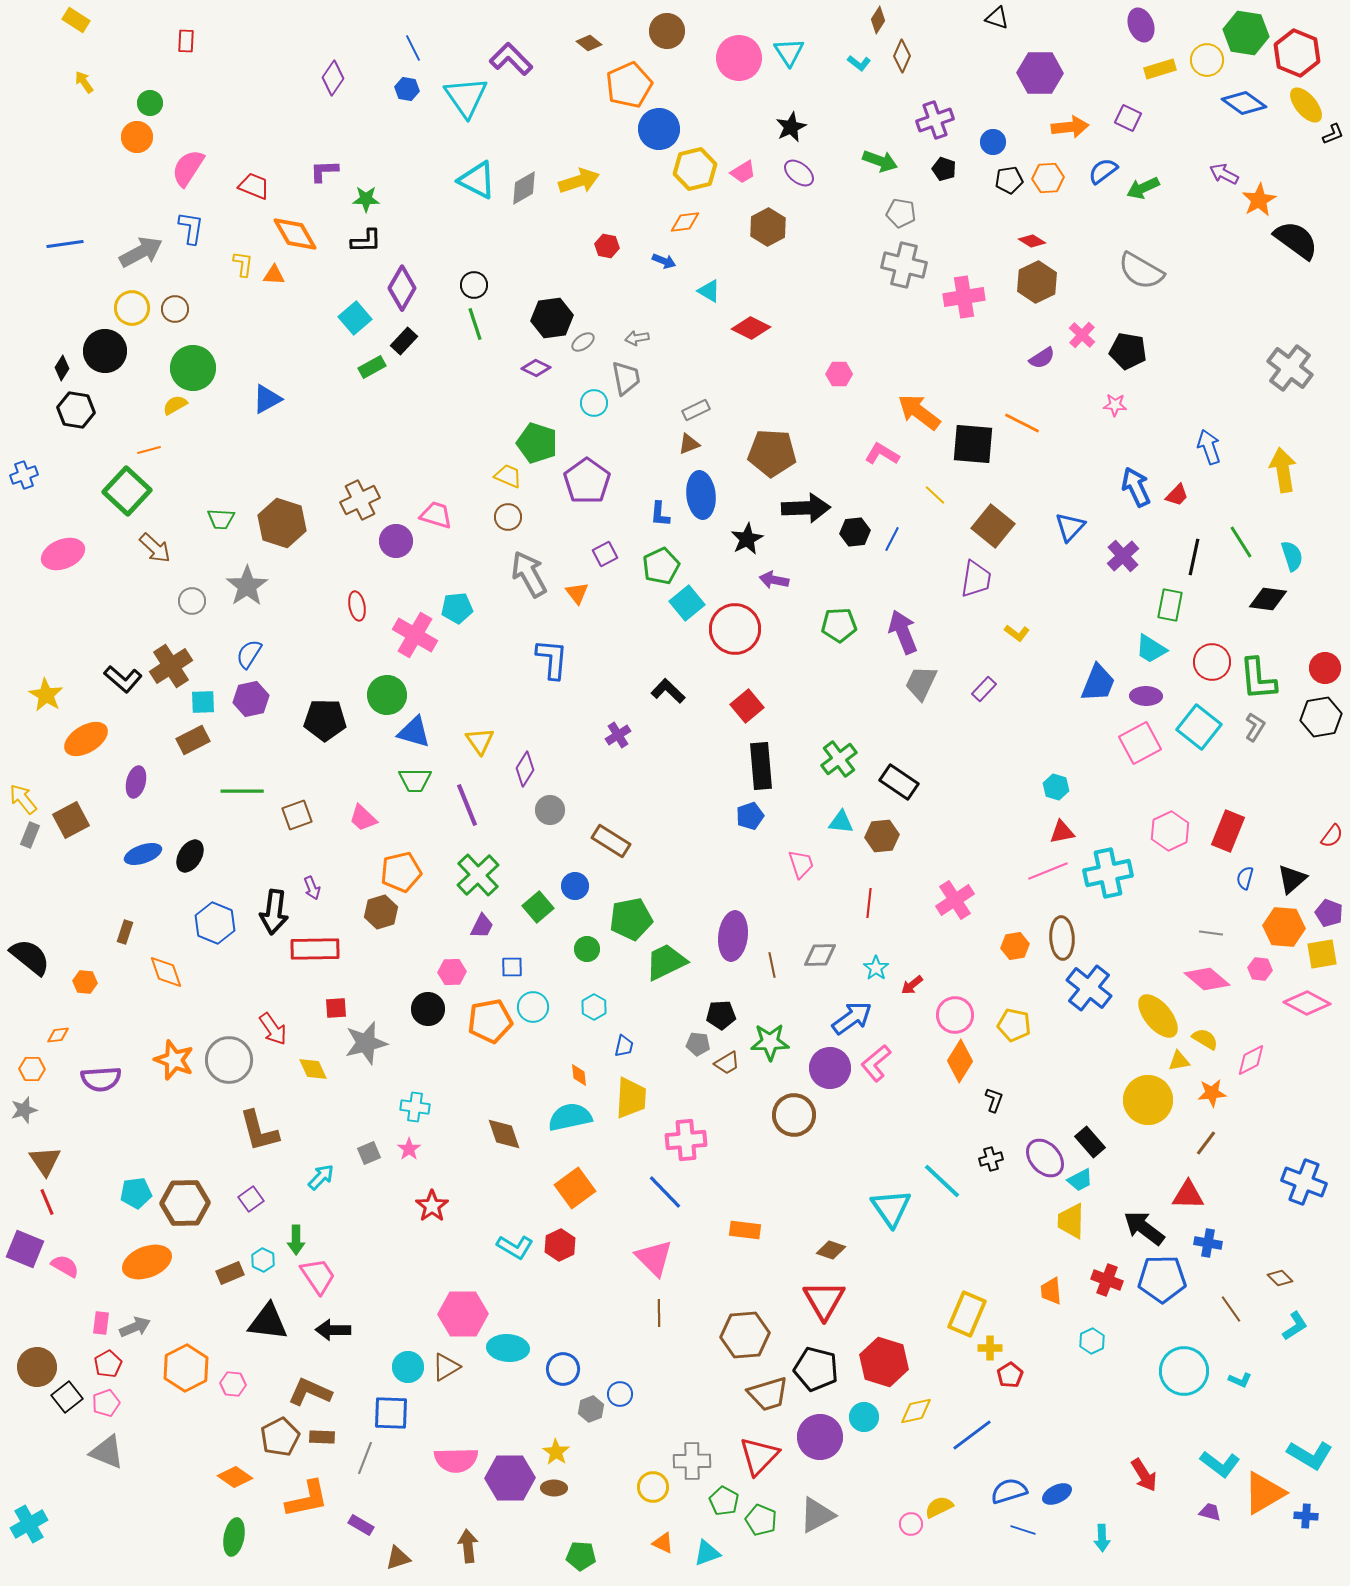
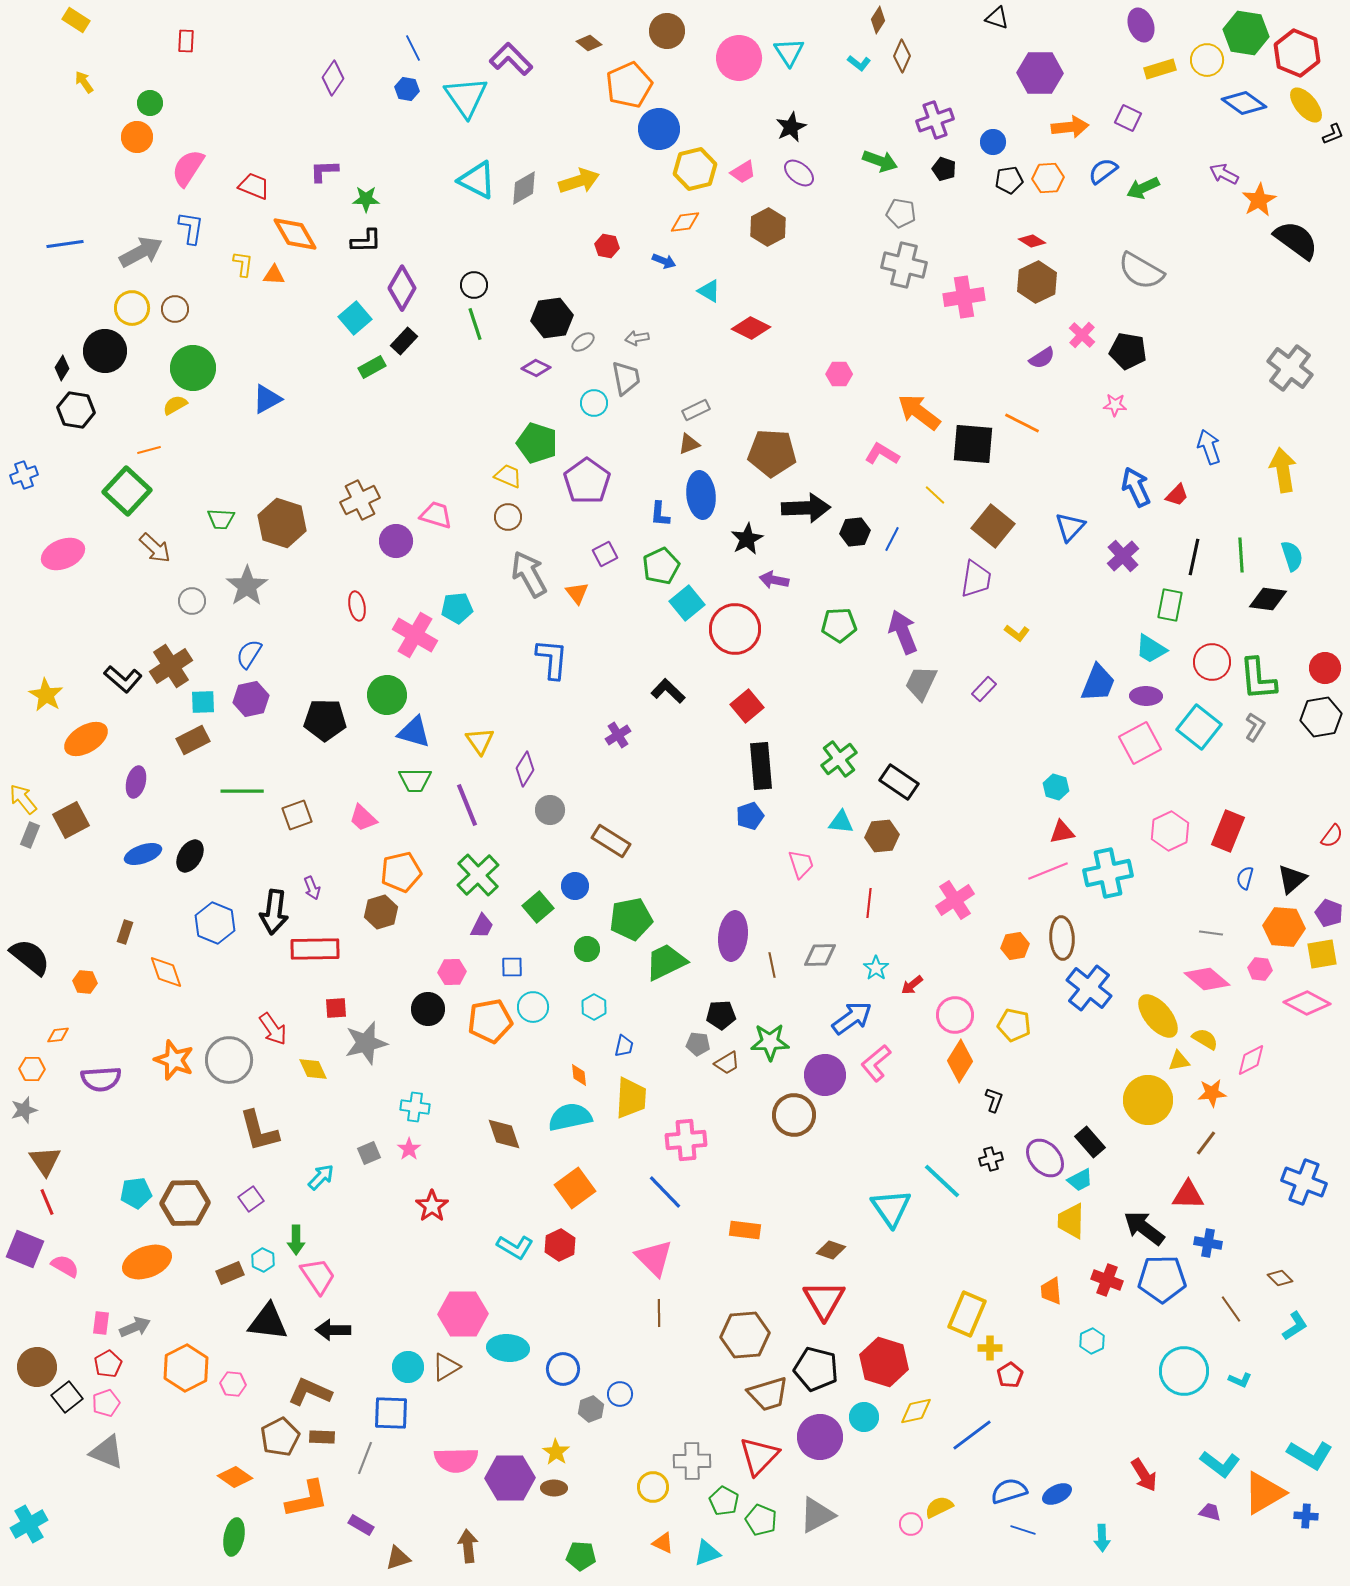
green line at (1241, 542): moved 13 px down; rotated 28 degrees clockwise
purple circle at (830, 1068): moved 5 px left, 7 px down
